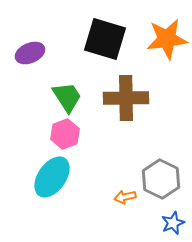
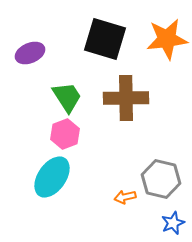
gray hexagon: rotated 12 degrees counterclockwise
